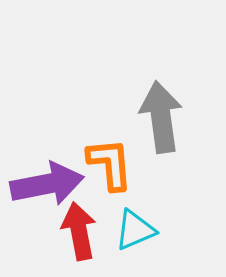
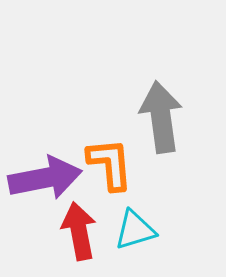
purple arrow: moved 2 px left, 6 px up
cyan triangle: rotated 6 degrees clockwise
